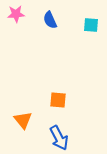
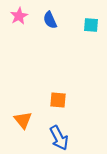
pink star: moved 3 px right, 2 px down; rotated 24 degrees counterclockwise
